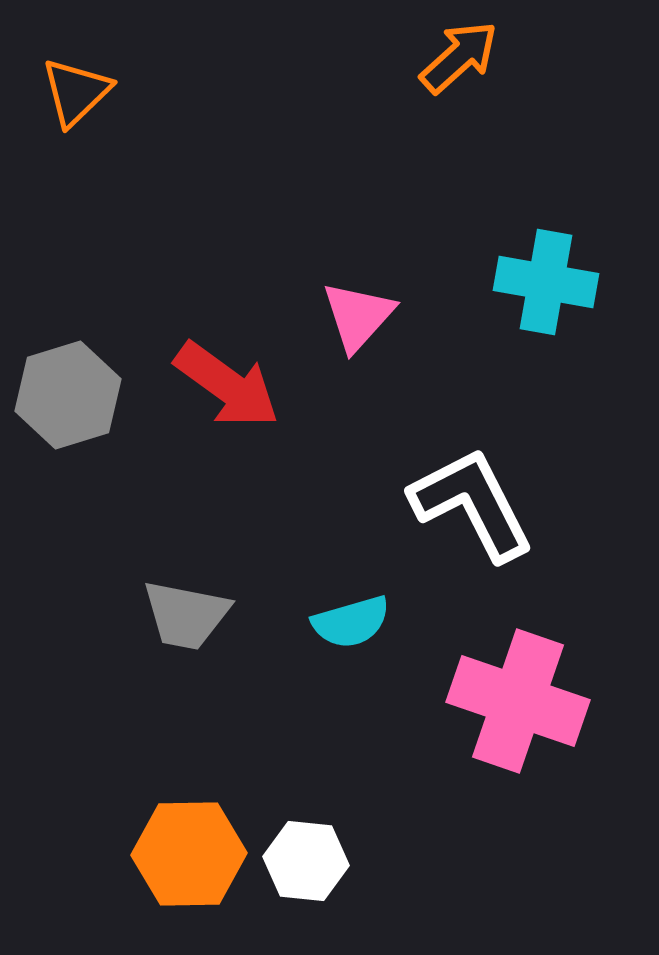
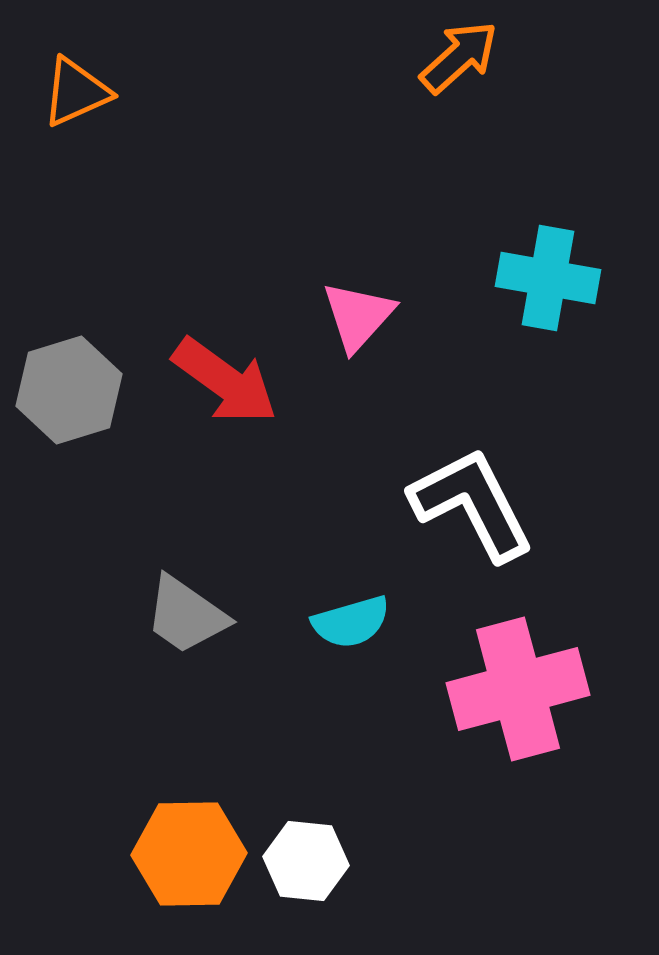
orange triangle: rotated 20 degrees clockwise
cyan cross: moved 2 px right, 4 px up
red arrow: moved 2 px left, 4 px up
gray hexagon: moved 1 px right, 5 px up
gray trapezoid: rotated 24 degrees clockwise
pink cross: moved 12 px up; rotated 34 degrees counterclockwise
